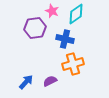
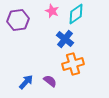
purple hexagon: moved 17 px left, 8 px up
blue cross: rotated 24 degrees clockwise
purple semicircle: rotated 64 degrees clockwise
